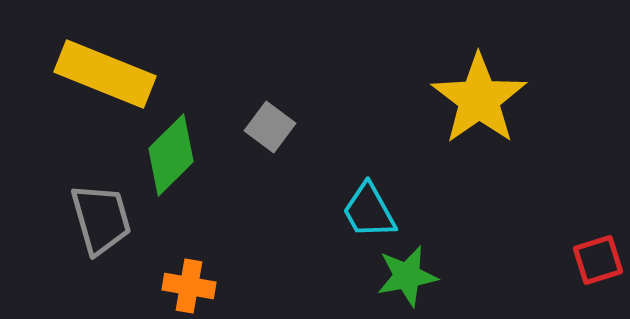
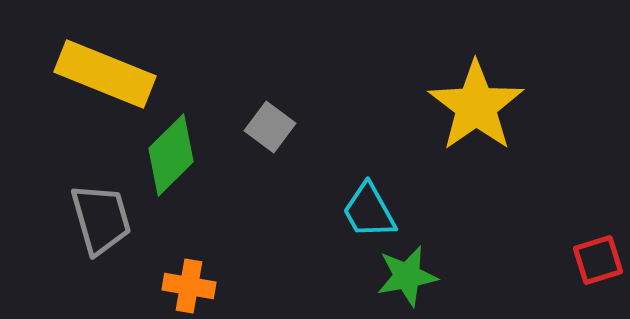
yellow star: moved 3 px left, 7 px down
